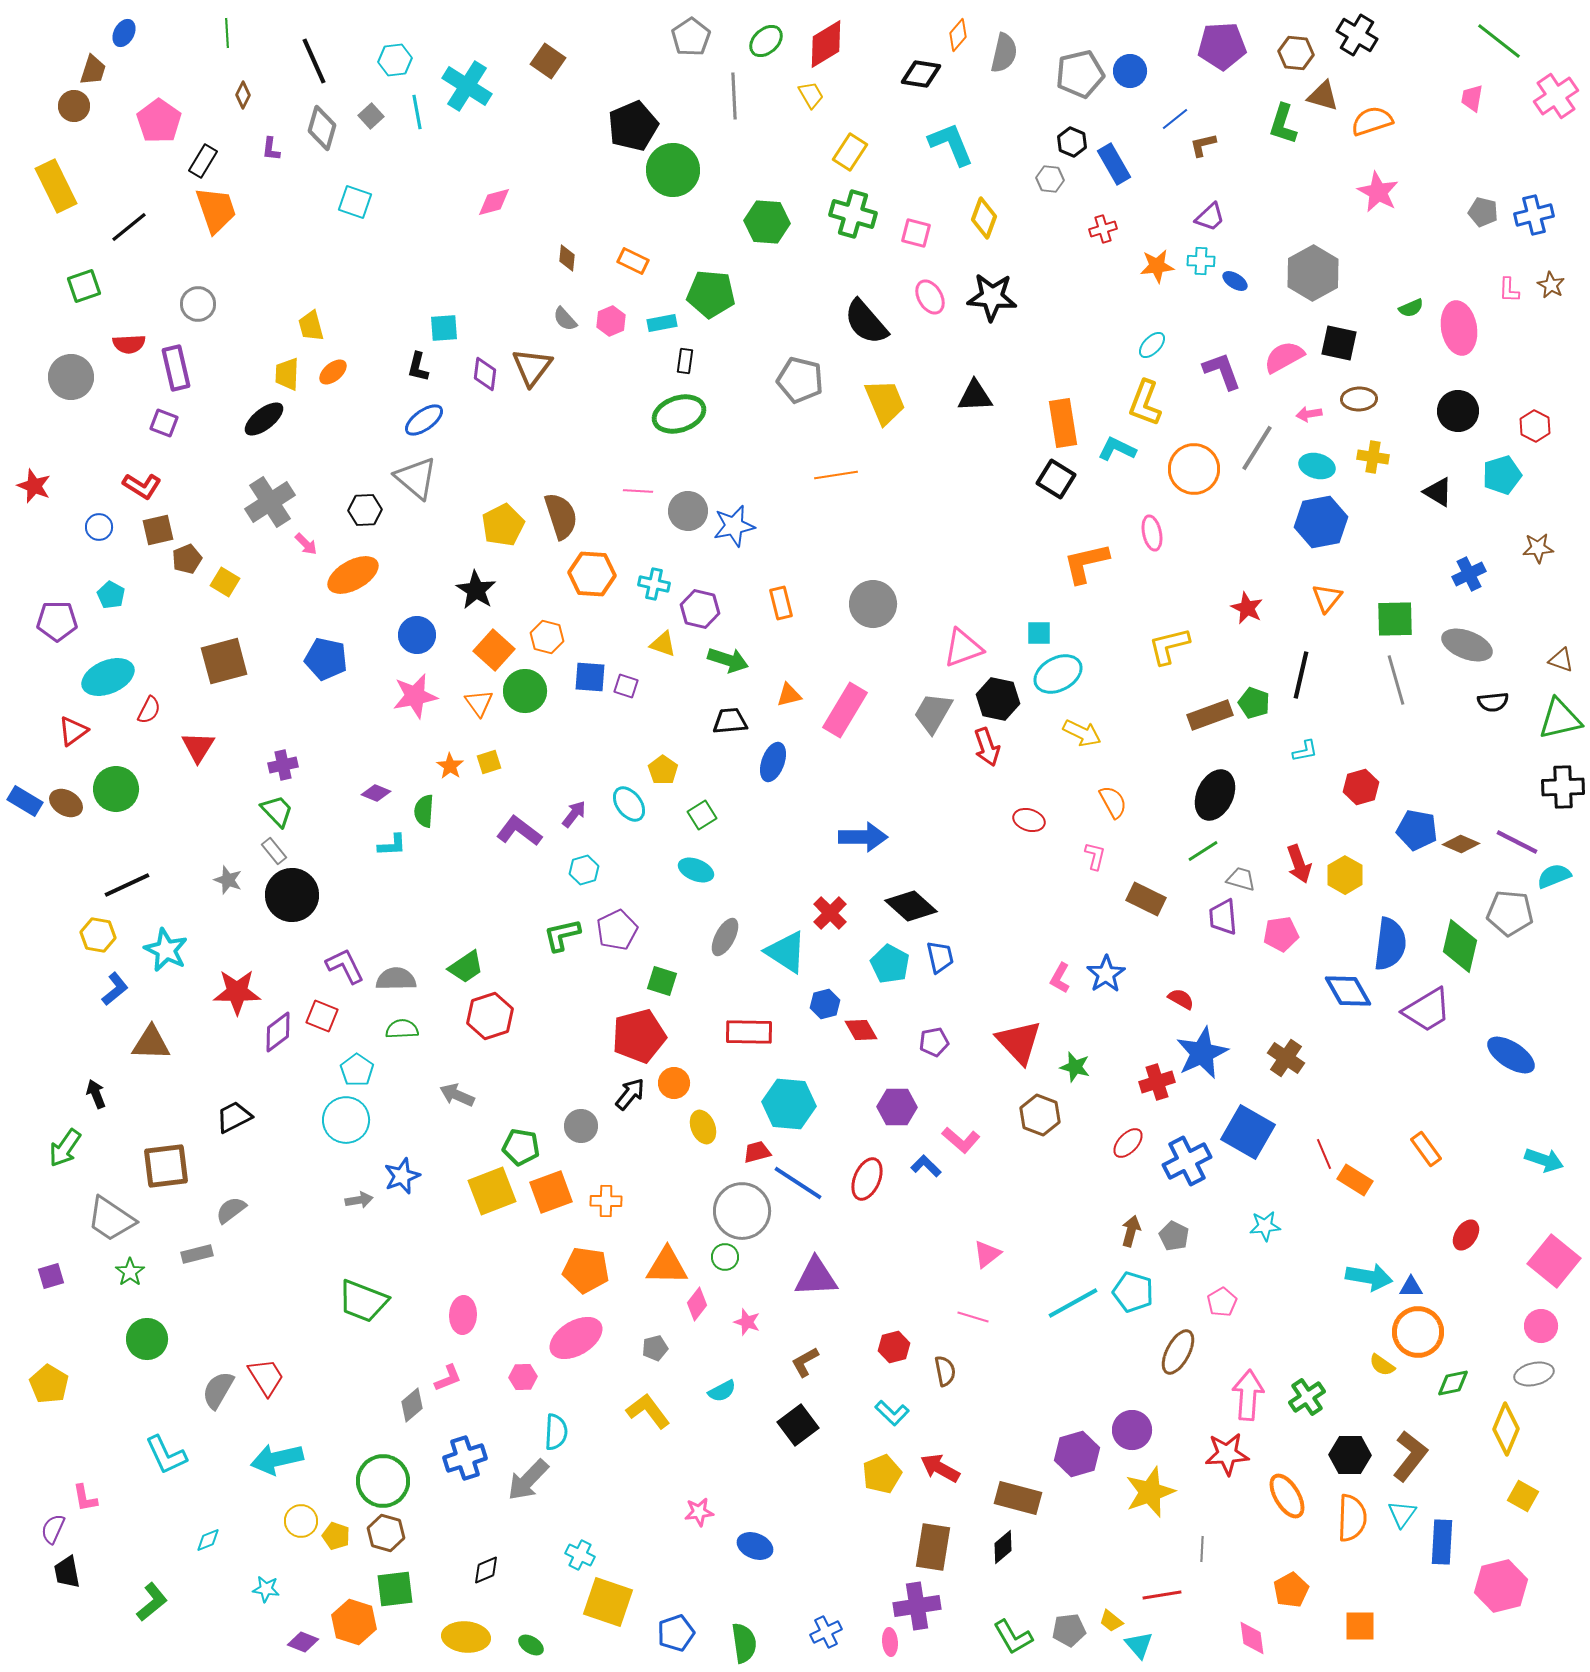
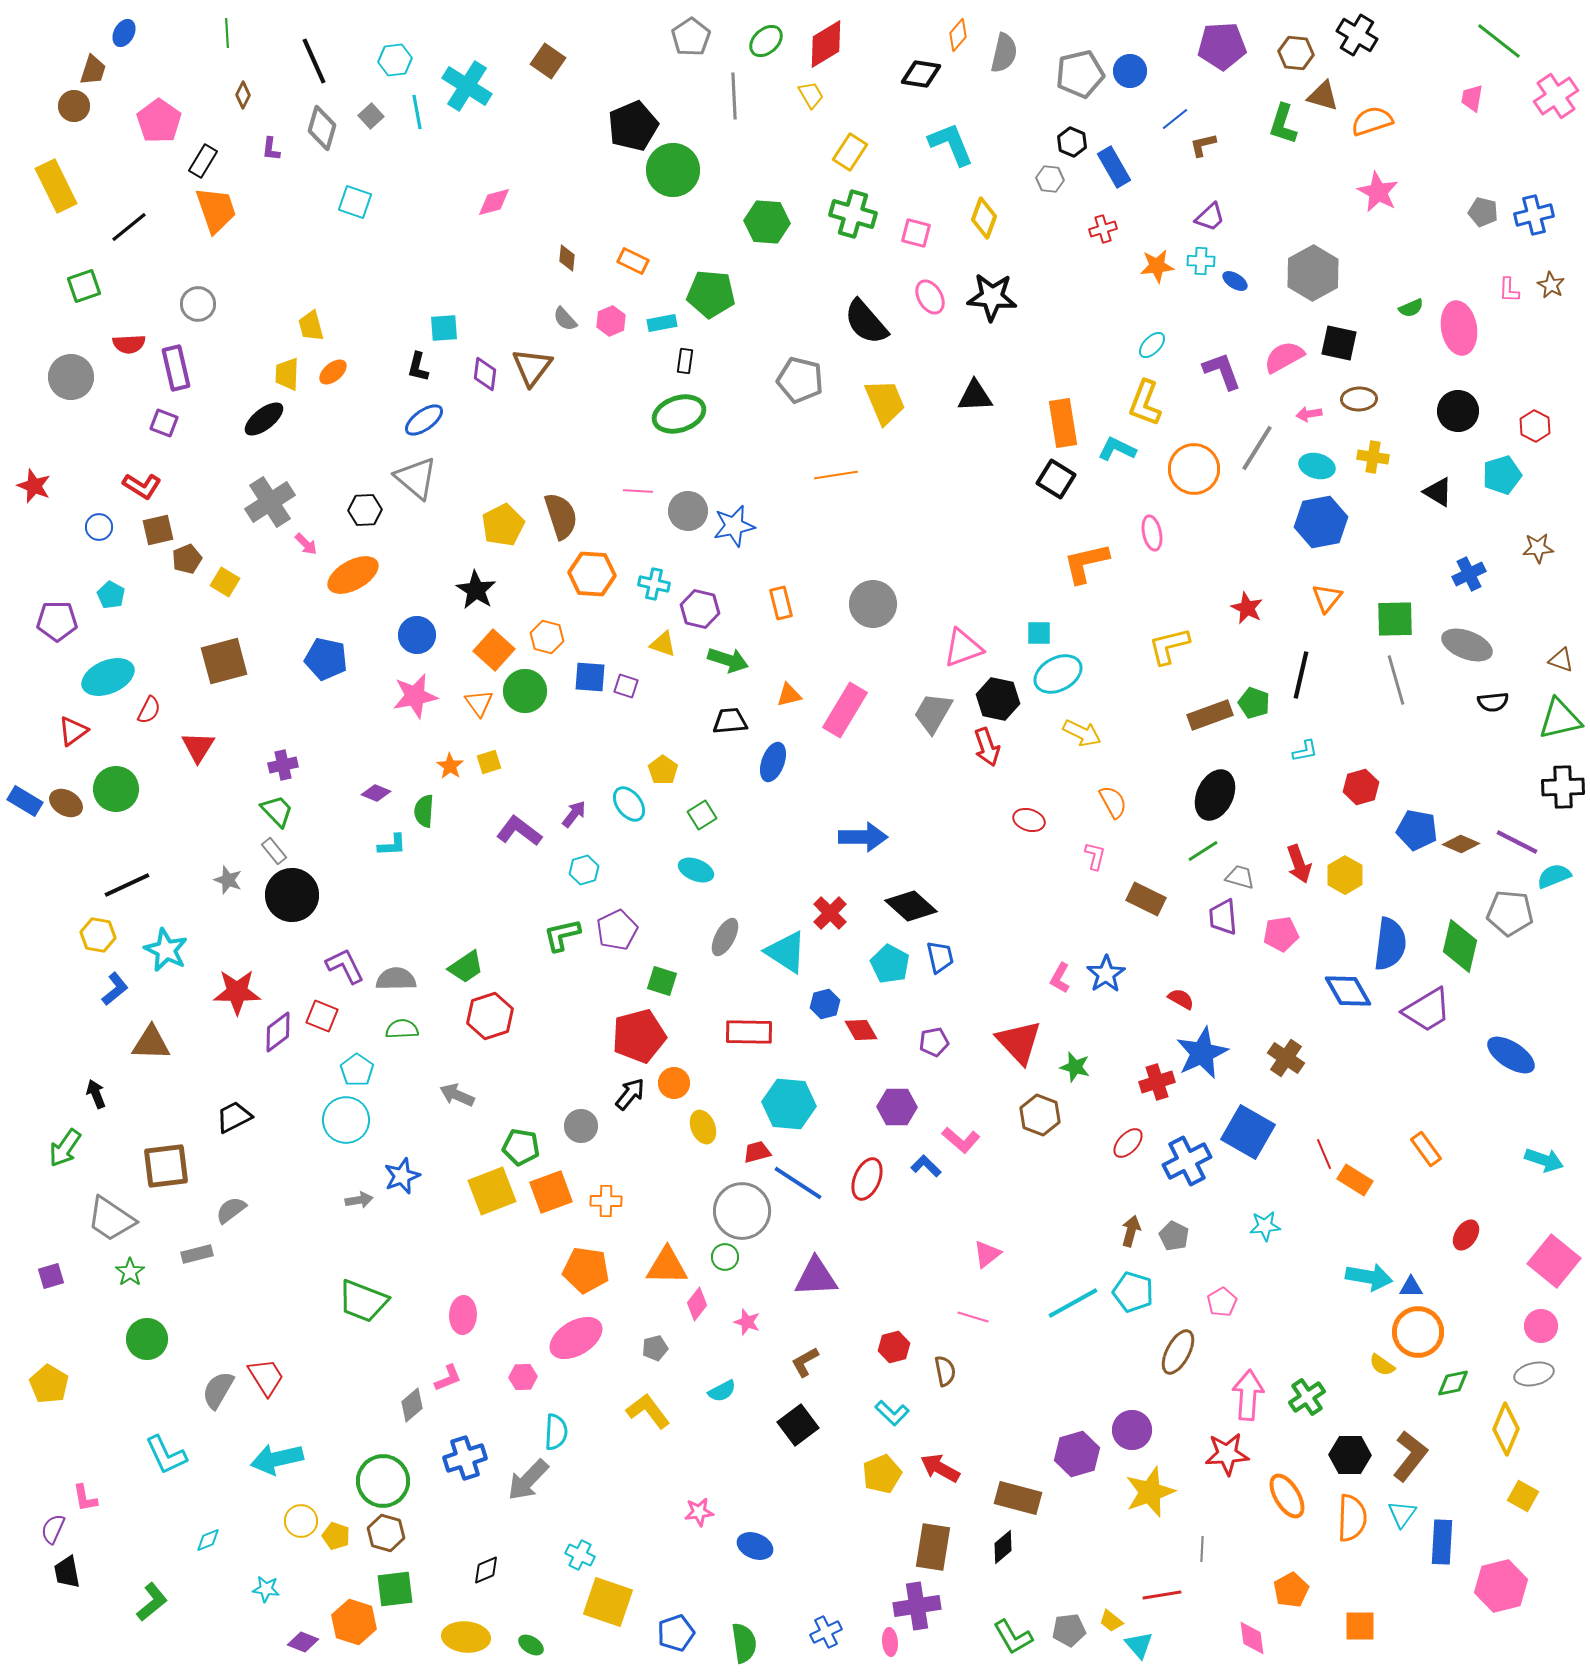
blue rectangle at (1114, 164): moved 3 px down
gray trapezoid at (1241, 879): moved 1 px left, 2 px up
